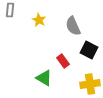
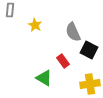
yellow star: moved 4 px left, 5 px down
gray semicircle: moved 6 px down
